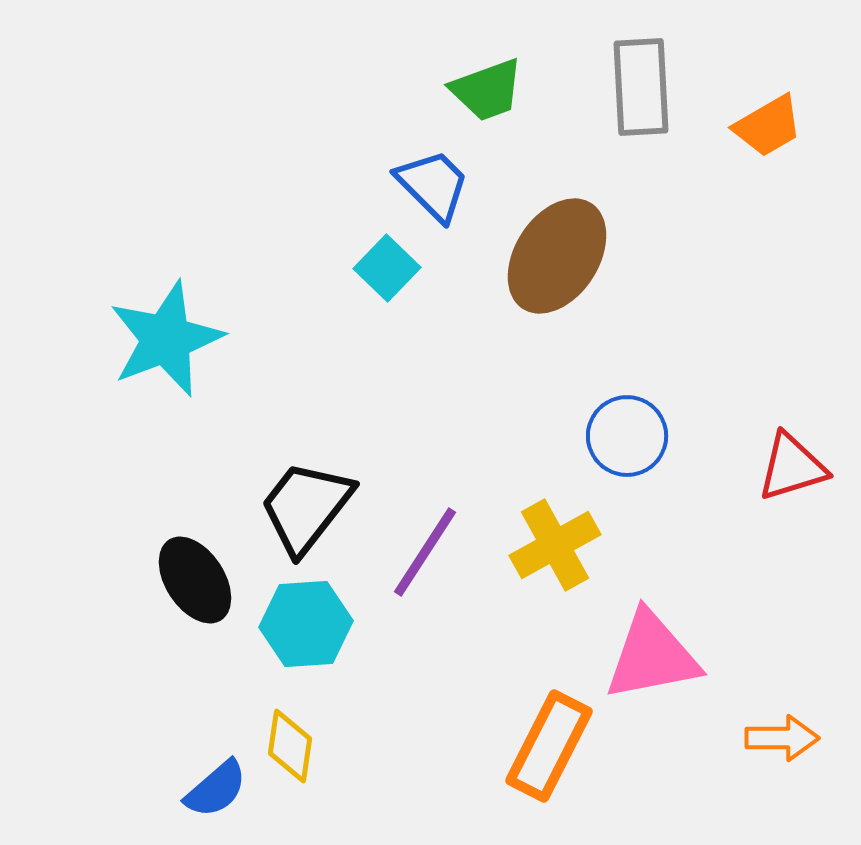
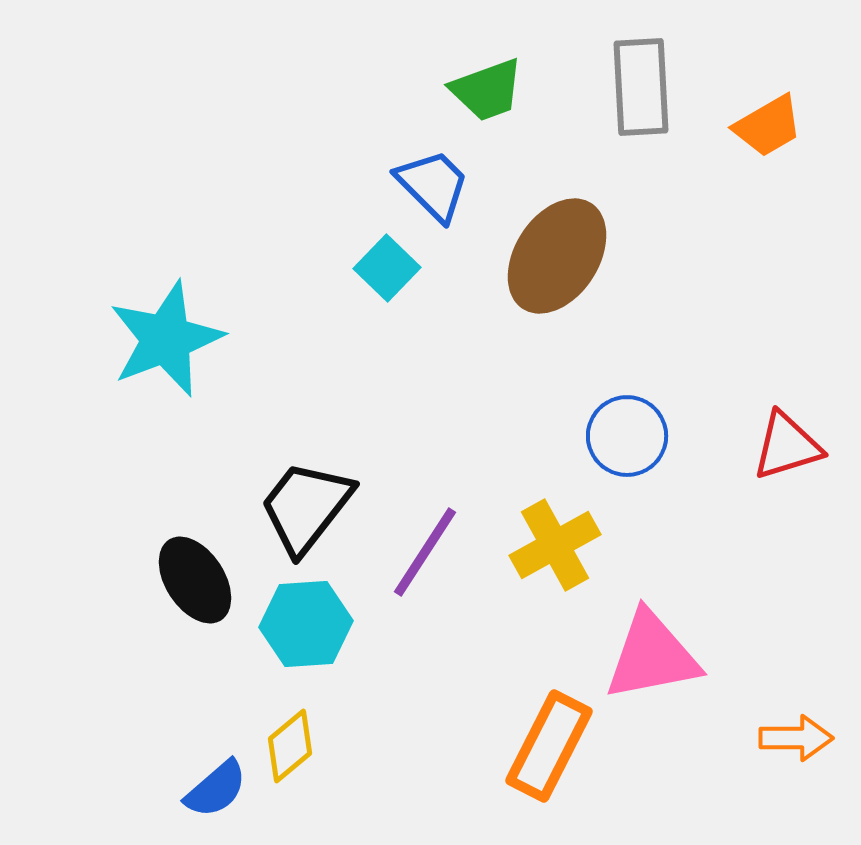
red triangle: moved 5 px left, 21 px up
orange arrow: moved 14 px right
yellow diamond: rotated 42 degrees clockwise
